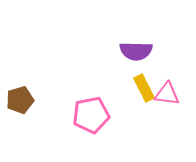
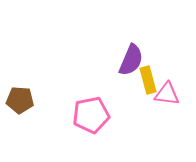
purple semicircle: moved 5 px left, 9 px down; rotated 68 degrees counterclockwise
yellow rectangle: moved 4 px right, 8 px up; rotated 12 degrees clockwise
brown pentagon: rotated 20 degrees clockwise
